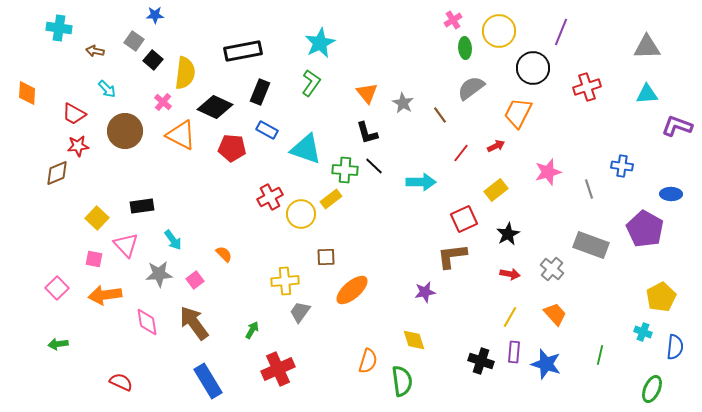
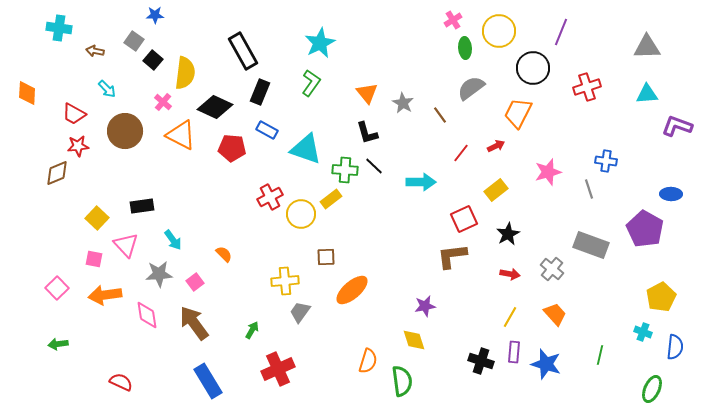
black rectangle at (243, 51): rotated 72 degrees clockwise
blue cross at (622, 166): moved 16 px left, 5 px up
pink square at (195, 280): moved 2 px down
purple star at (425, 292): moved 14 px down
pink diamond at (147, 322): moved 7 px up
